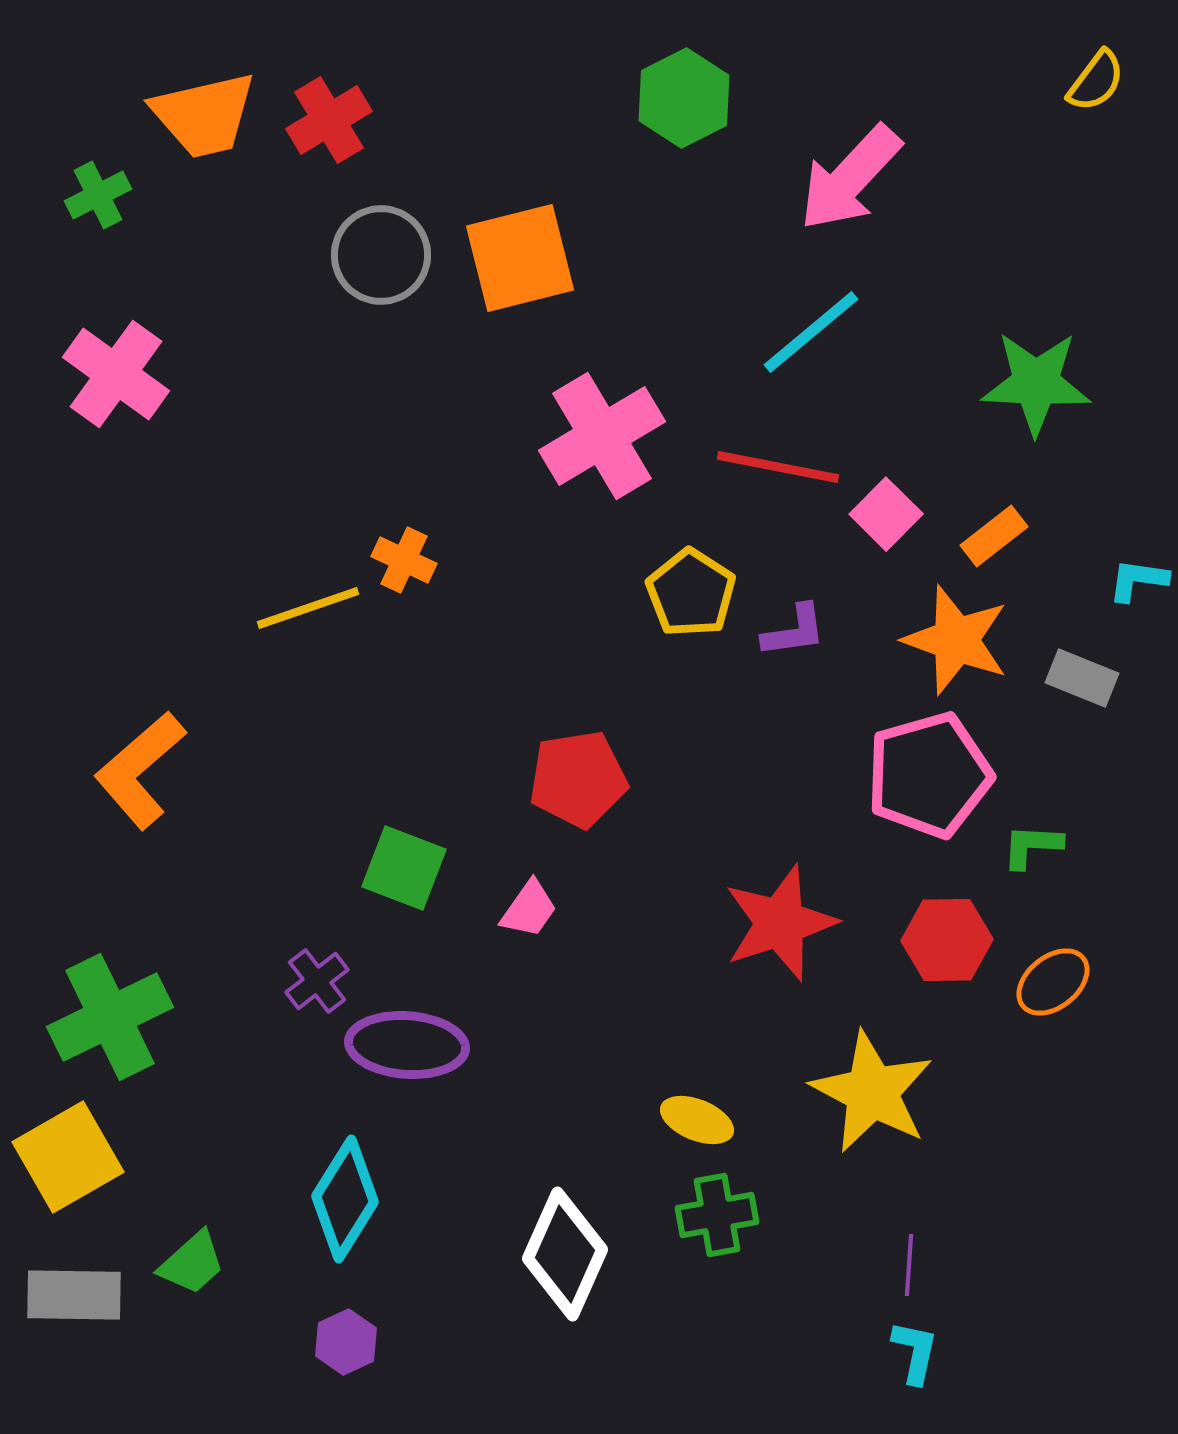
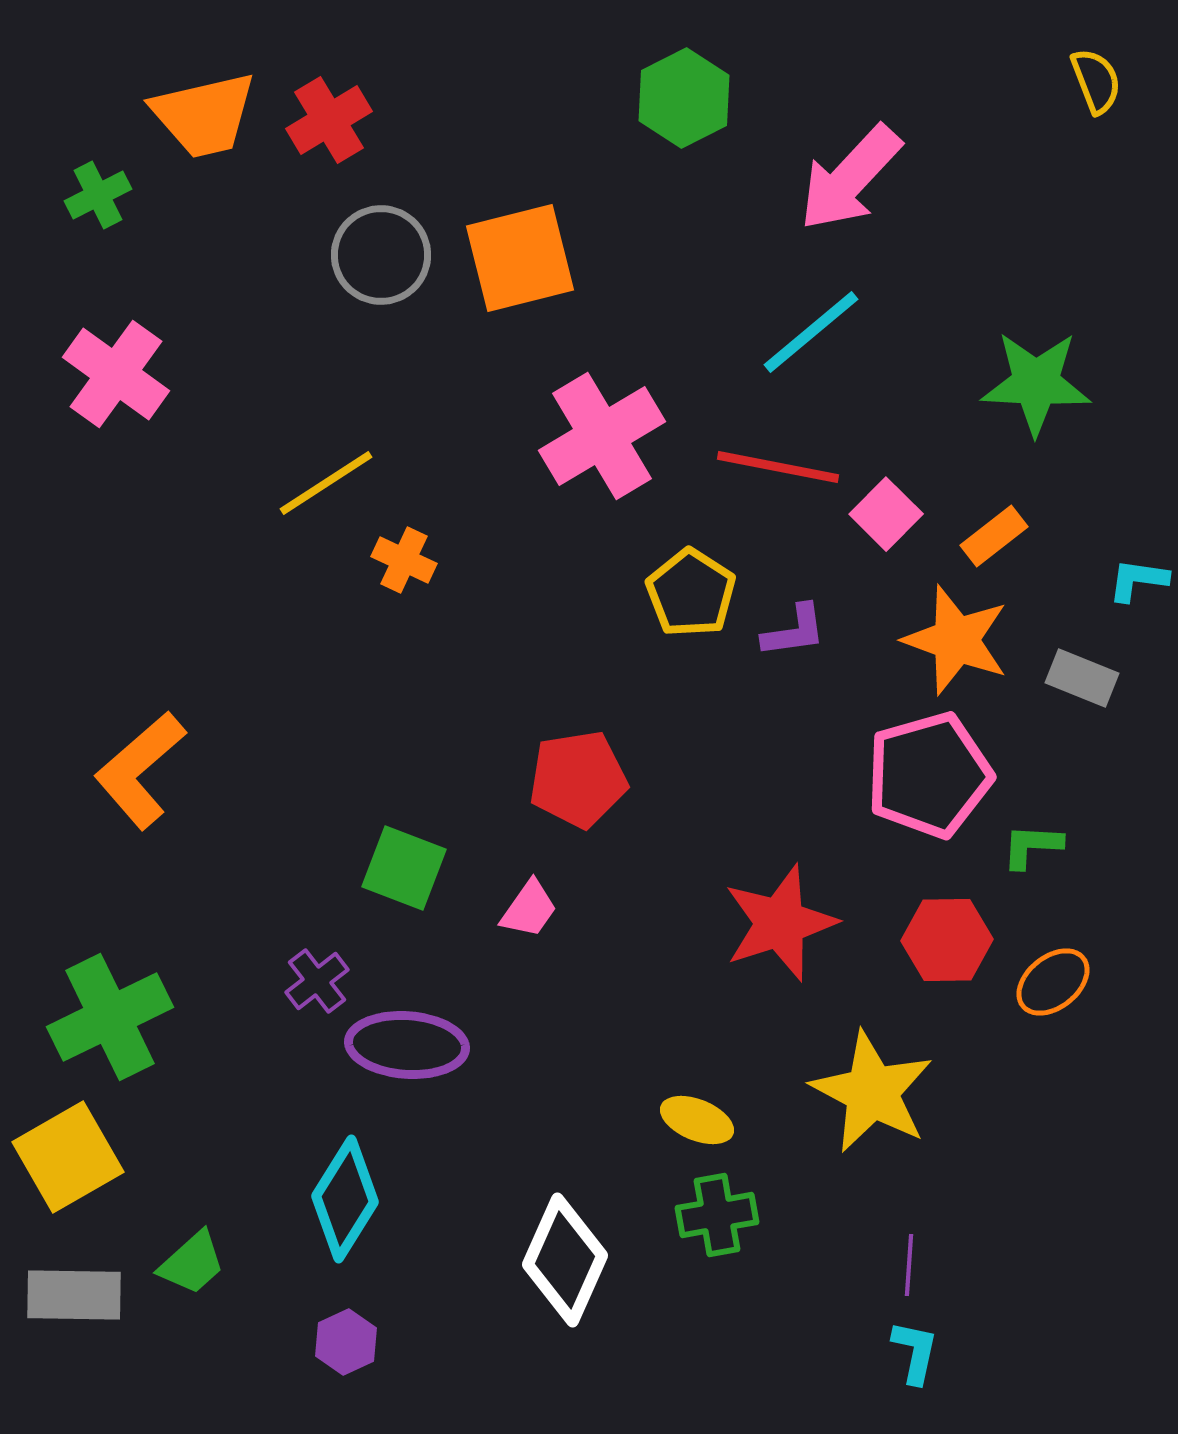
yellow semicircle at (1096, 81): rotated 58 degrees counterclockwise
yellow line at (308, 608): moved 18 px right, 125 px up; rotated 14 degrees counterclockwise
white diamond at (565, 1254): moved 6 px down
